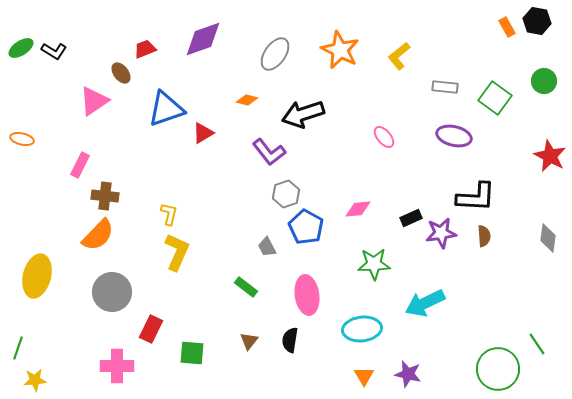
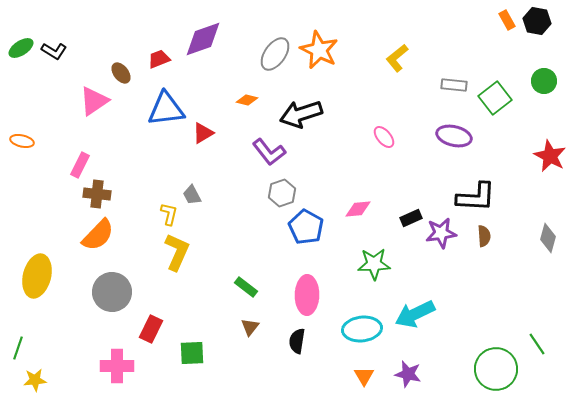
orange rectangle at (507, 27): moved 7 px up
red trapezoid at (145, 49): moved 14 px right, 10 px down
orange star at (340, 50): moved 21 px left
yellow L-shape at (399, 56): moved 2 px left, 2 px down
gray rectangle at (445, 87): moved 9 px right, 2 px up
green square at (495, 98): rotated 16 degrees clockwise
blue triangle at (166, 109): rotated 12 degrees clockwise
black arrow at (303, 114): moved 2 px left
orange ellipse at (22, 139): moved 2 px down
gray hexagon at (286, 194): moved 4 px left, 1 px up
brown cross at (105, 196): moved 8 px left, 2 px up
gray diamond at (548, 238): rotated 8 degrees clockwise
gray trapezoid at (267, 247): moved 75 px left, 52 px up
pink ellipse at (307, 295): rotated 9 degrees clockwise
cyan arrow at (425, 303): moved 10 px left, 11 px down
black semicircle at (290, 340): moved 7 px right, 1 px down
brown triangle at (249, 341): moved 1 px right, 14 px up
green square at (192, 353): rotated 8 degrees counterclockwise
green circle at (498, 369): moved 2 px left
